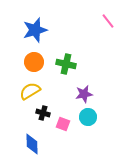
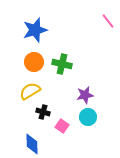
green cross: moved 4 px left
purple star: moved 1 px right, 1 px down
black cross: moved 1 px up
pink square: moved 1 px left, 2 px down; rotated 16 degrees clockwise
